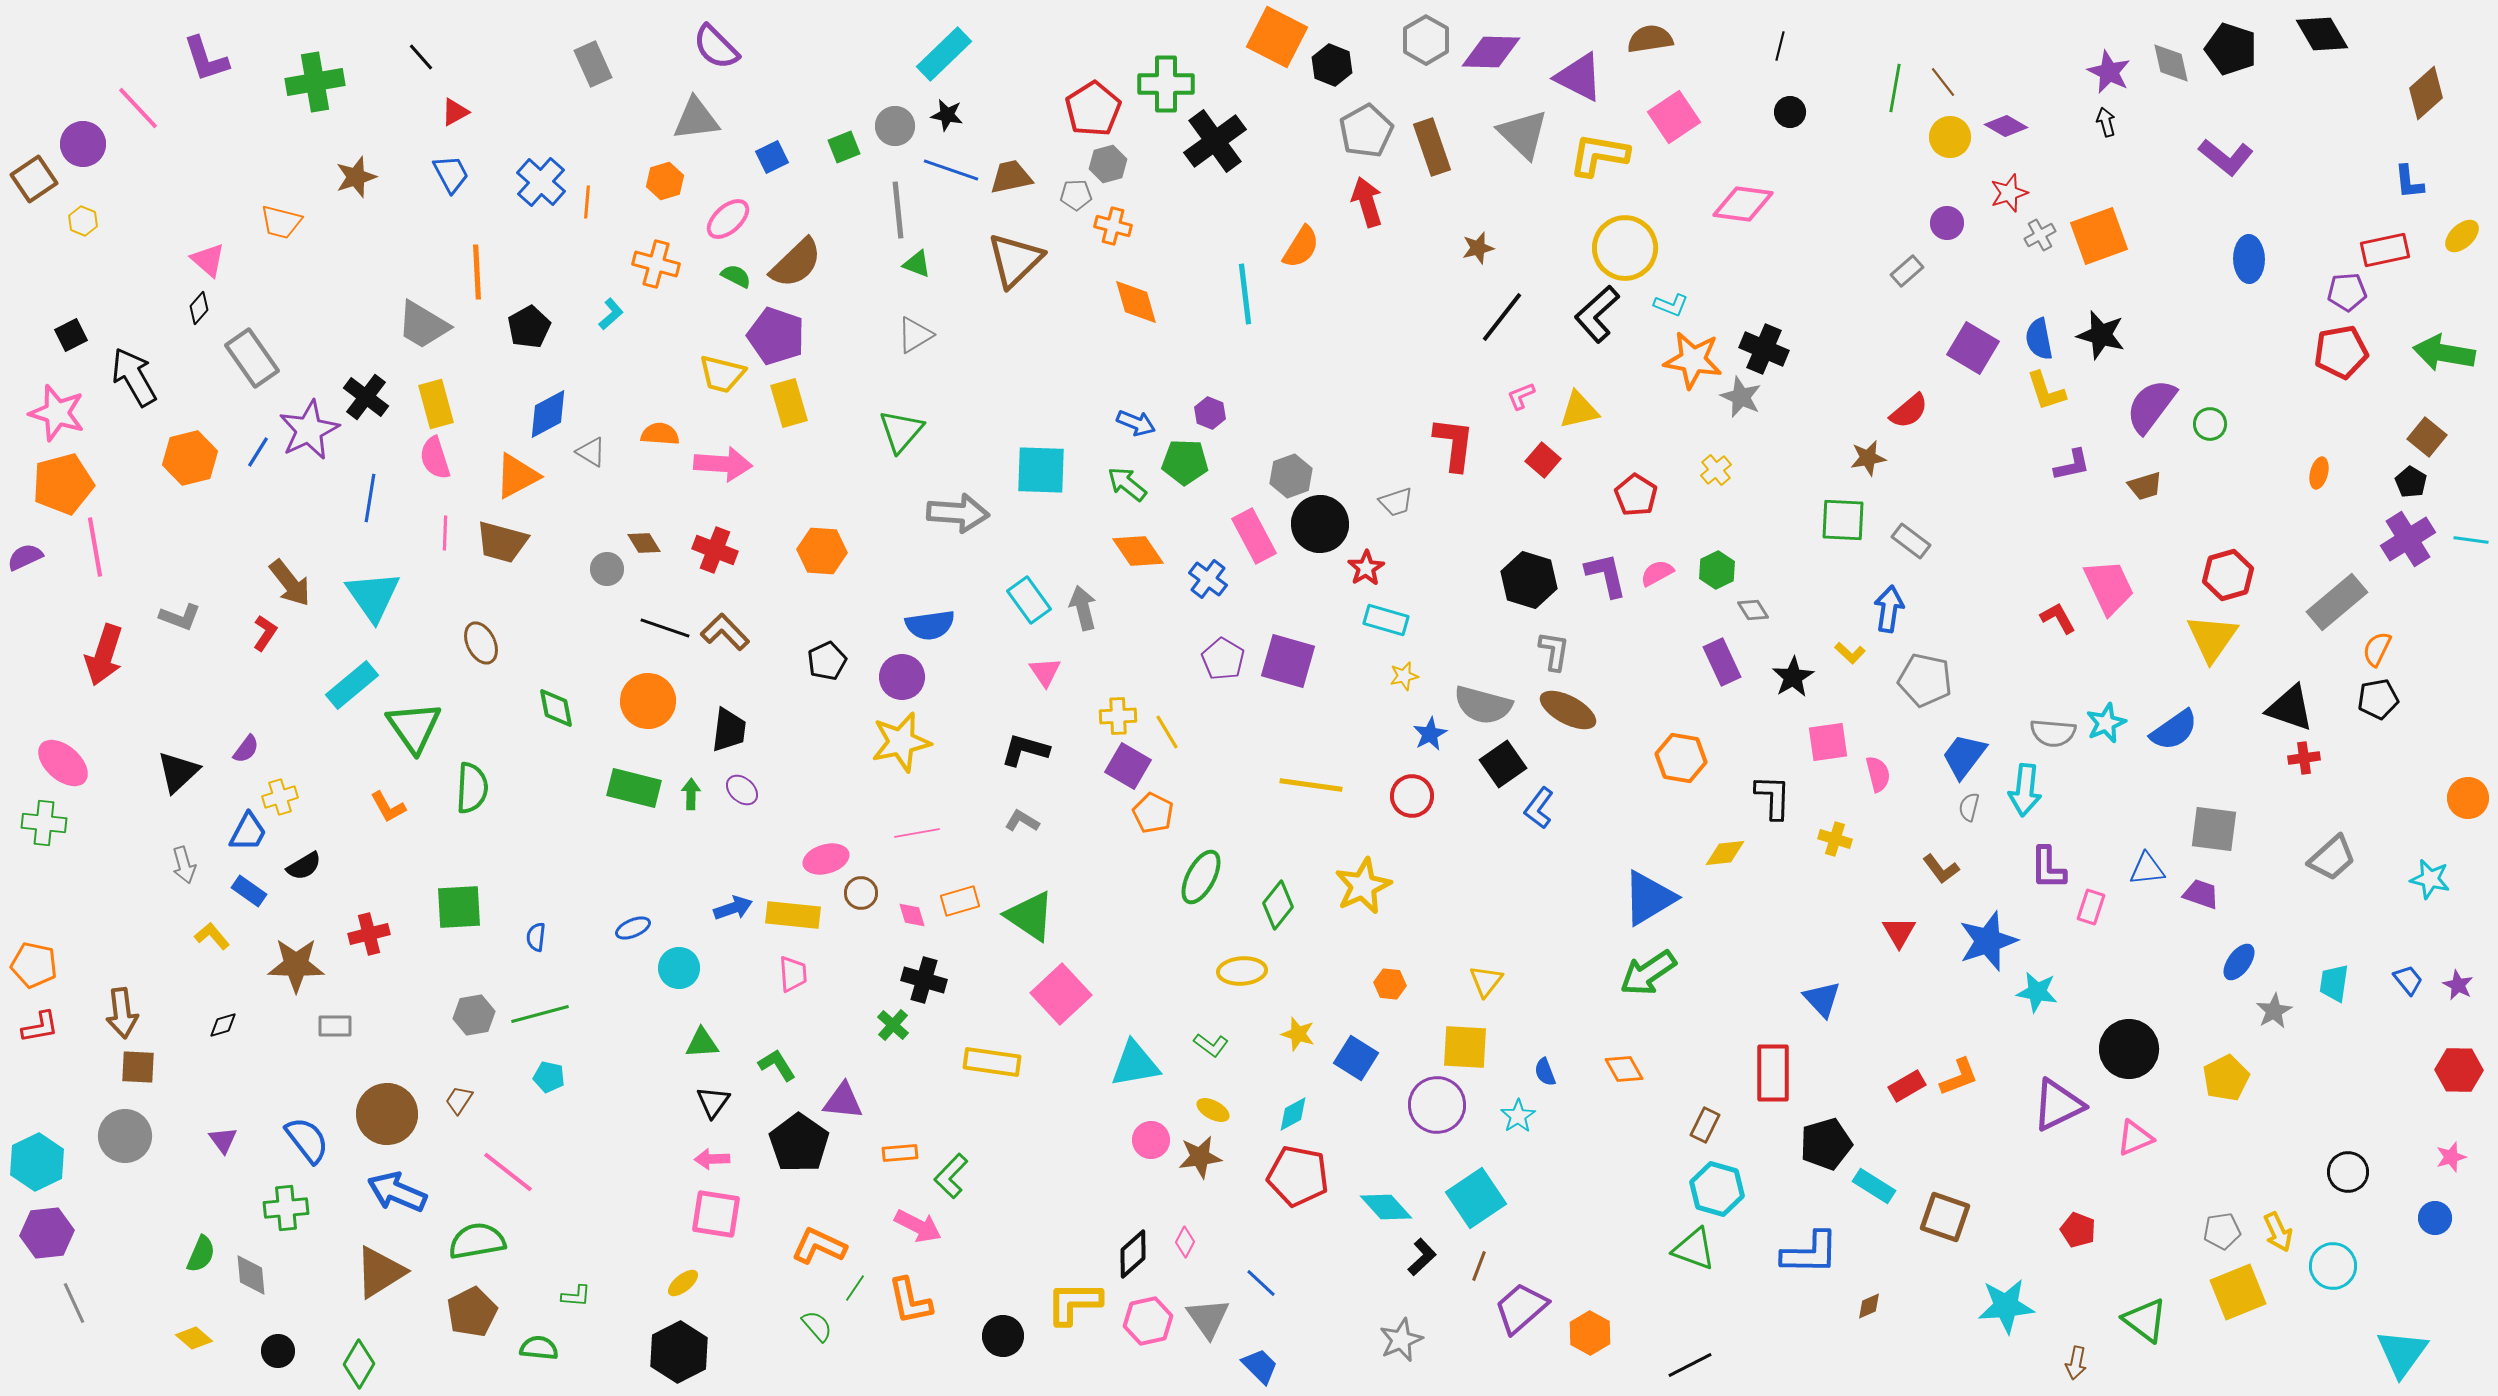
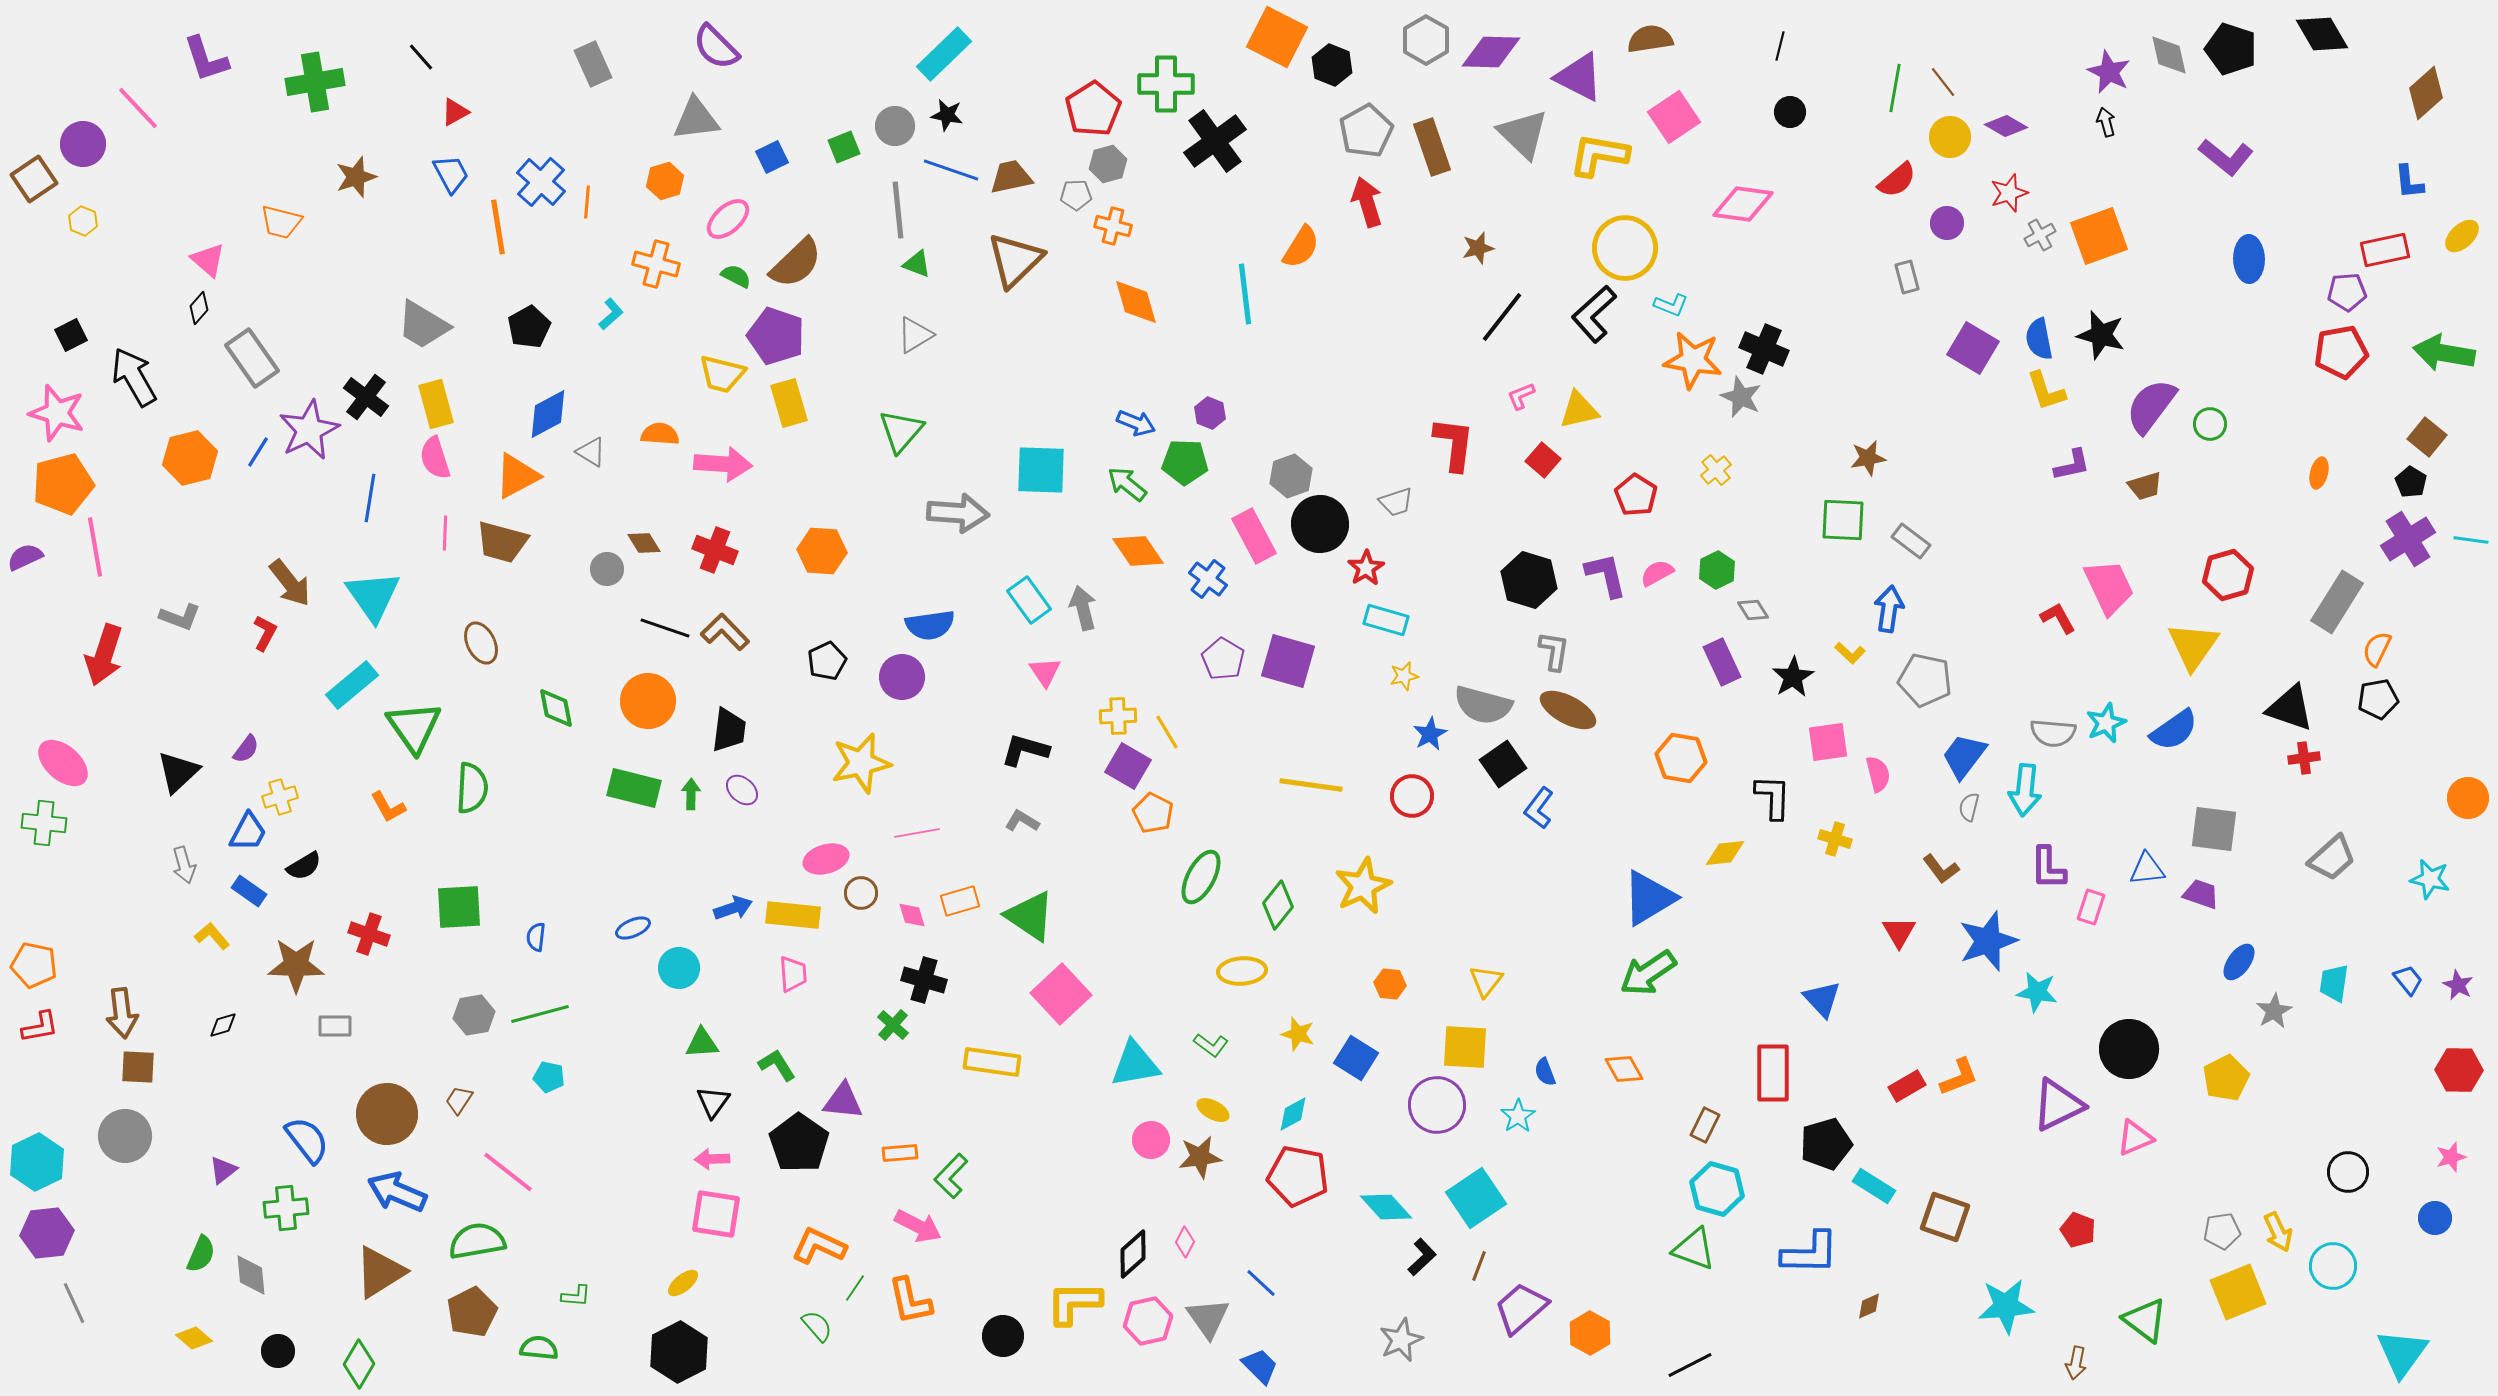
gray diamond at (2171, 63): moved 2 px left, 8 px up
gray rectangle at (1907, 271): moved 6 px down; rotated 64 degrees counterclockwise
orange line at (477, 272): moved 21 px right, 45 px up; rotated 6 degrees counterclockwise
black L-shape at (1597, 314): moved 3 px left
red semicircle at (1909, 411): moved 12 px left, 231 px up
gray rectangle at (2337, 602): rotated 18 degrees counterclockwise
red L-shape at (265, 633): rotated 6 degrees counterclockwise
yellow triangle at (2212, 638): moved 19 px left, 8 px down
yellow star at (901, 742): moved 40 px left, 21 px down
red cross at (369, 934): rotated 33 degrees clockwise
purple triangle at (223, 1140): moved 30 px down; rotated 28 degrees clockwise
